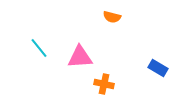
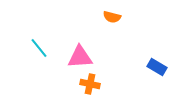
blue rectangle: moved 1 px left, 1 px up
orange cross: moved 14 px left
